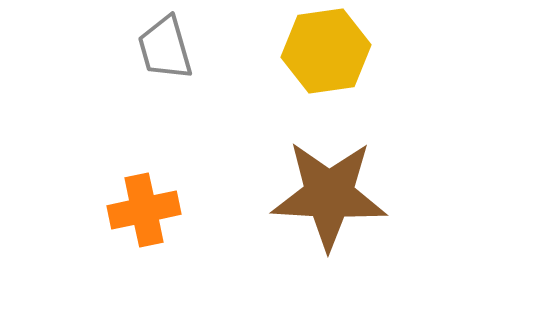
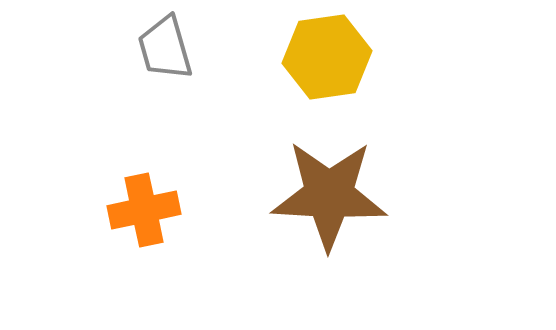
yellow hexagon: moved 1 px right, 6 px down
